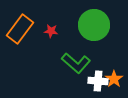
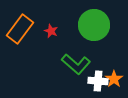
red star: rotated 16 degrees clockwise
green L-shape: moved 1 px down
